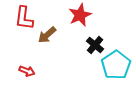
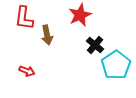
brown arrow: rotated 60 degrees counterclockwise
